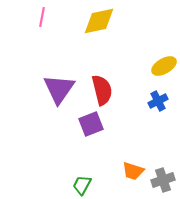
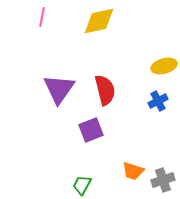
yellow ellipse: rotated 15 degrees clockwise
red semicircle: moved 3 px right
purple square: moved 6 px down
